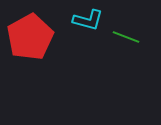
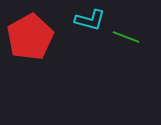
cyan L-shape: moved 2 px right
